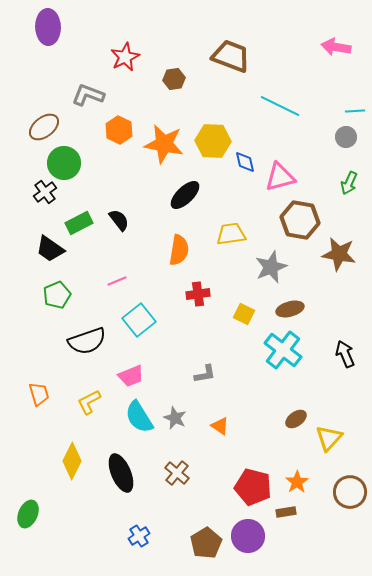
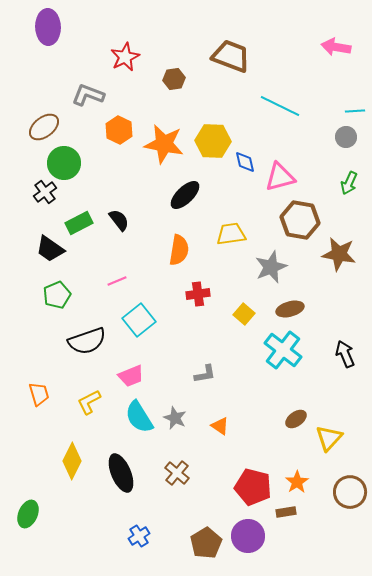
yellow square at (244, 314): rotated 15 degrees clockwise
